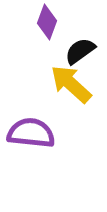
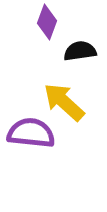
black semicircle: rotated 28 degrees clockwise
yellow arrow: moved 7 px left, 18 px down
